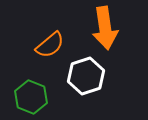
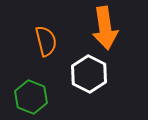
orange semicircle: moved 4 px left, 4 px up; rotated 64 degrees counterclockwise
white hexagon: moved 3 px right, 2 px up; rotated 15 degrees counterclockwise
